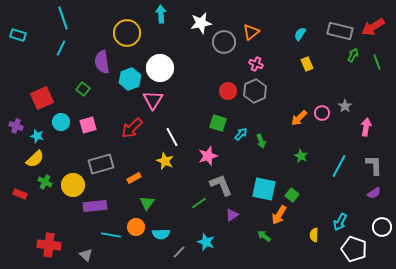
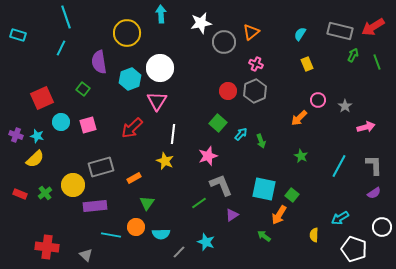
cyan line at (63, 18): moved 3 px right, 1 px up
purple semicircle at (102, 62): moved 3 px left
pink triangle at (153, 100): moved 4 px right, 1 px down
pink circle at (322, 113): moved 4 px left, 13 px up
green square at (218, 123): rotated 24 degrees clockwise
purple cross at (16, 126): moved 9 px down
pink arrow at (366, 127): rotated 66 degrees clockwise
white line at (172, 137): moved 1 px right, 3 px up; rotated 36 degrees clockwise
gray rectangle at (101, 164): moved 3 px down
green cross at (45, 182): moved 11 px down; rotated 24 degrees clockwise
cyan arrow at (340, 222): moved 4 px up; rotated 30 degrees clockwise
red cross at (49, 245): moved 2 px left, 2 px down
